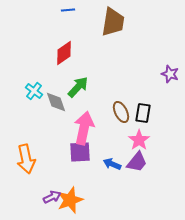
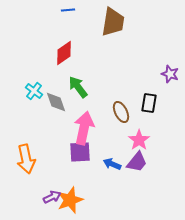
green arrow: rotated 80 degrees counterclockwise
black rectangle: moved 6 px right, 10 px up
